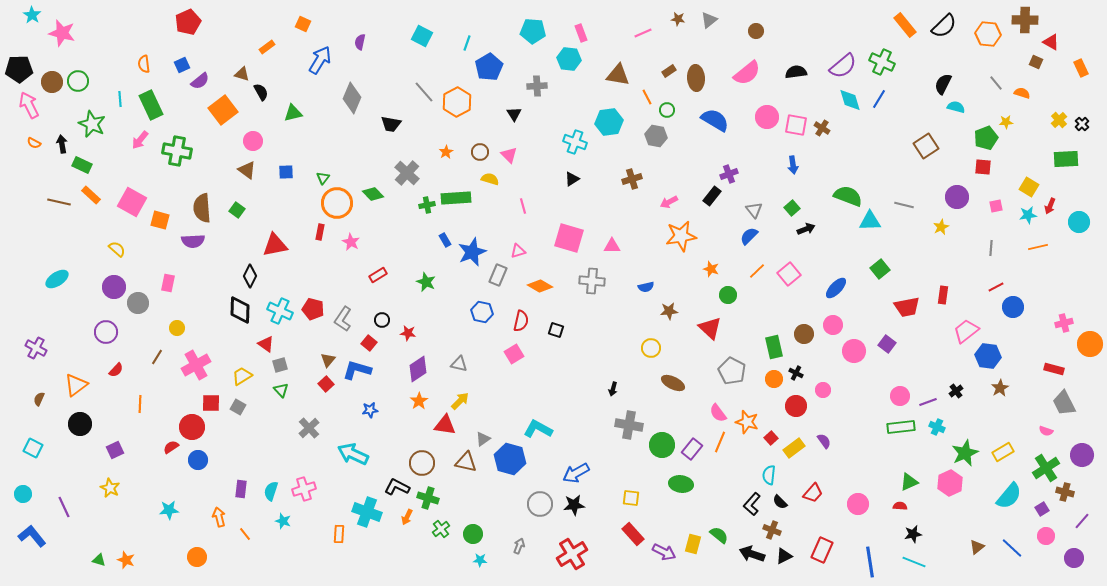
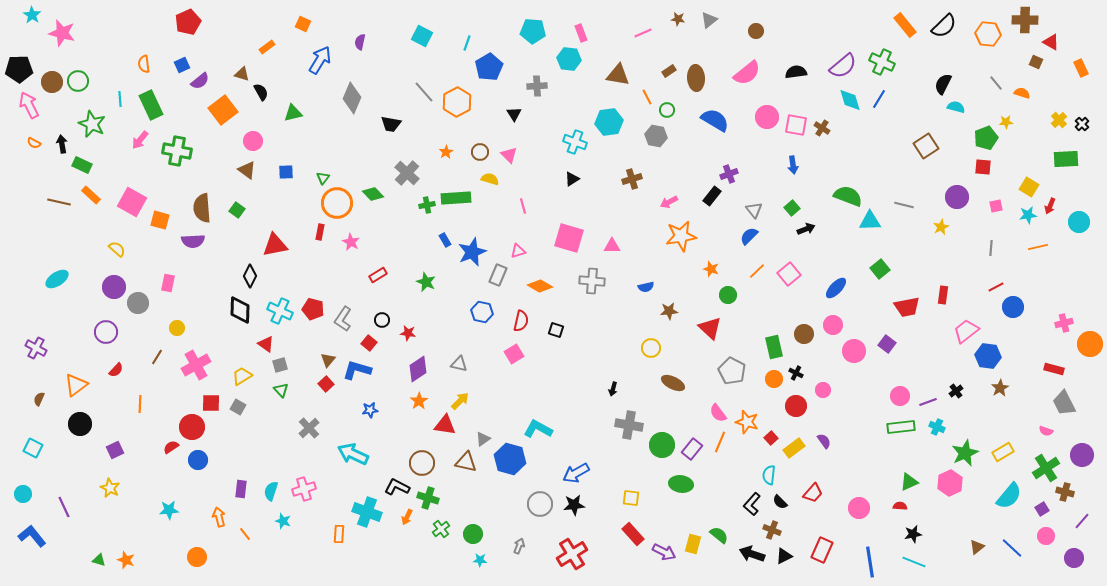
pink circle at (858, 504): moved 1 px right, 4 px down
